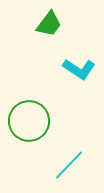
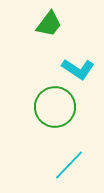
cyan L-shape: moved 1 px left
green circle: moved 26 px right, 14 px up
